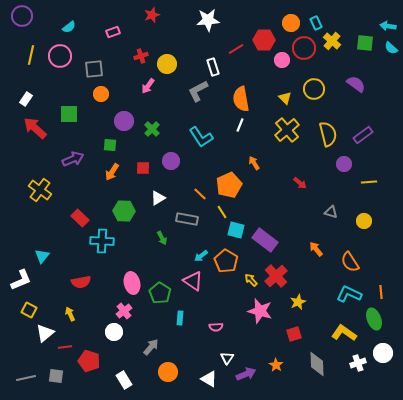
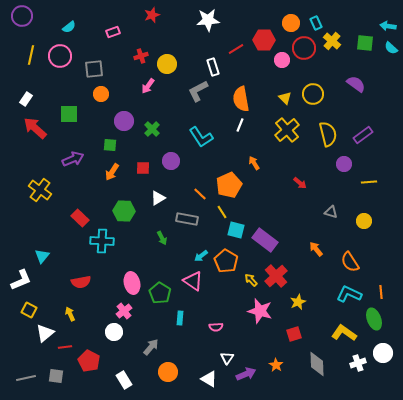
yellow circle at (314, 89): moved 1 px left, 5 px down
red pentagon at (89, 361): rotated 10 degrees clockwise
